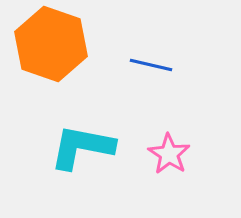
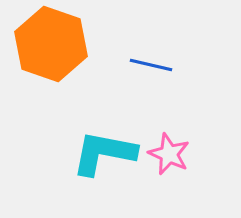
cyan L-shape: moved 22 px right, 6 px down
pink star: rotated 9 degrees counterclockwise
